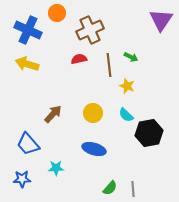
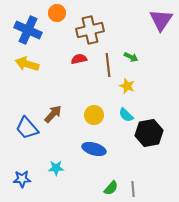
brown cross: rotated 12 degrees clockwise
brown line: moved 1 px left
yellow circle: moved 1 px right, 2 px down
blue trapezoid: moved 1 px left, 16 px up
green semicircle: moved 1 px right
